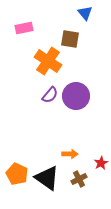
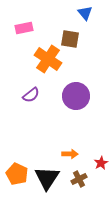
orange cross: moved 2 px up
purple semicircle: moved 19 px left; rotated 12 degrees clockwise
black triangle: rotated 28 degrees clockwise
